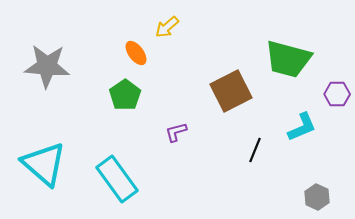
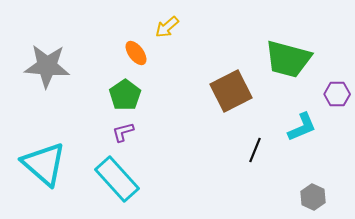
purple L-shape: moved 53 px left
cyan rectangle: rotated 6 degrees counterclockwise
gray hexagon: moved 4 px left
